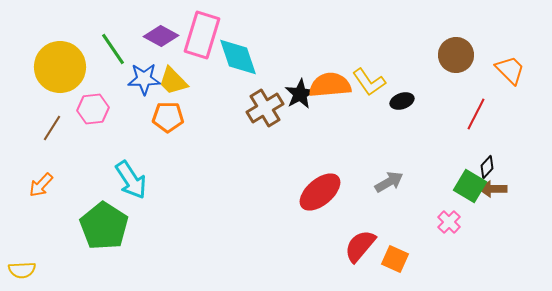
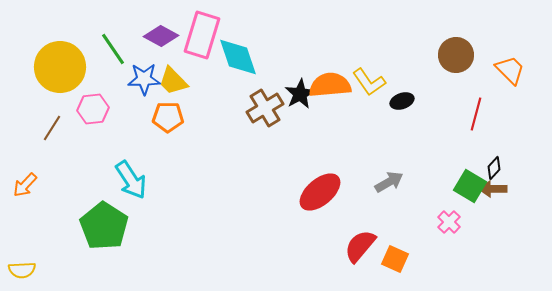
red line: rotated 12 degrees counterclockwise
black diamond: moved 7 px right, 1 px down
orange arrow: moved 16 px left
